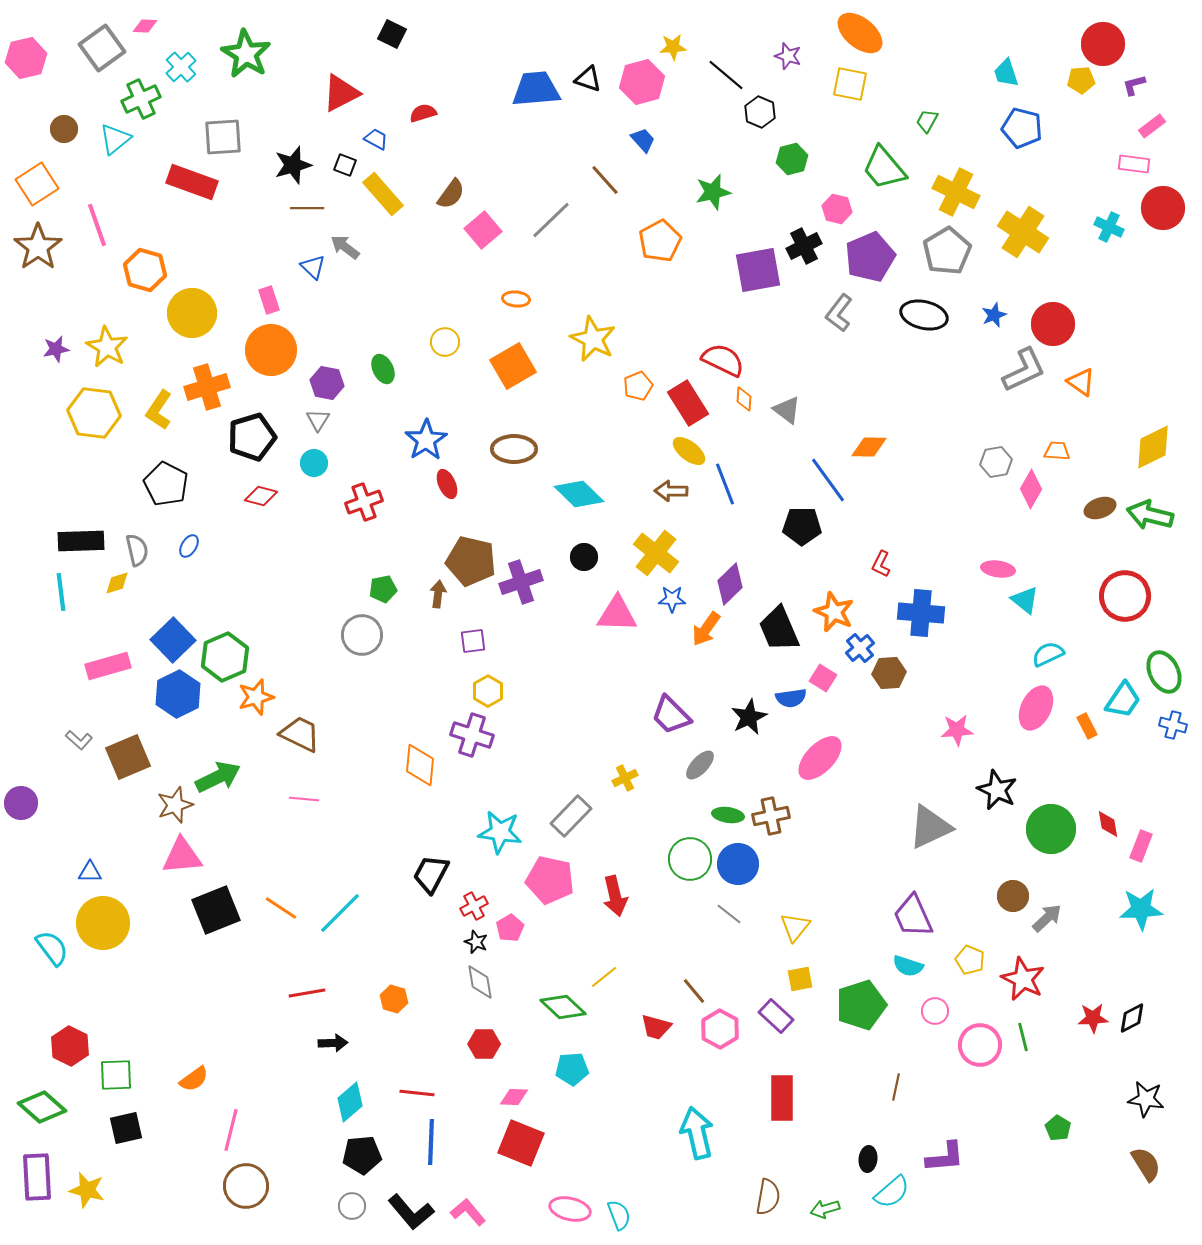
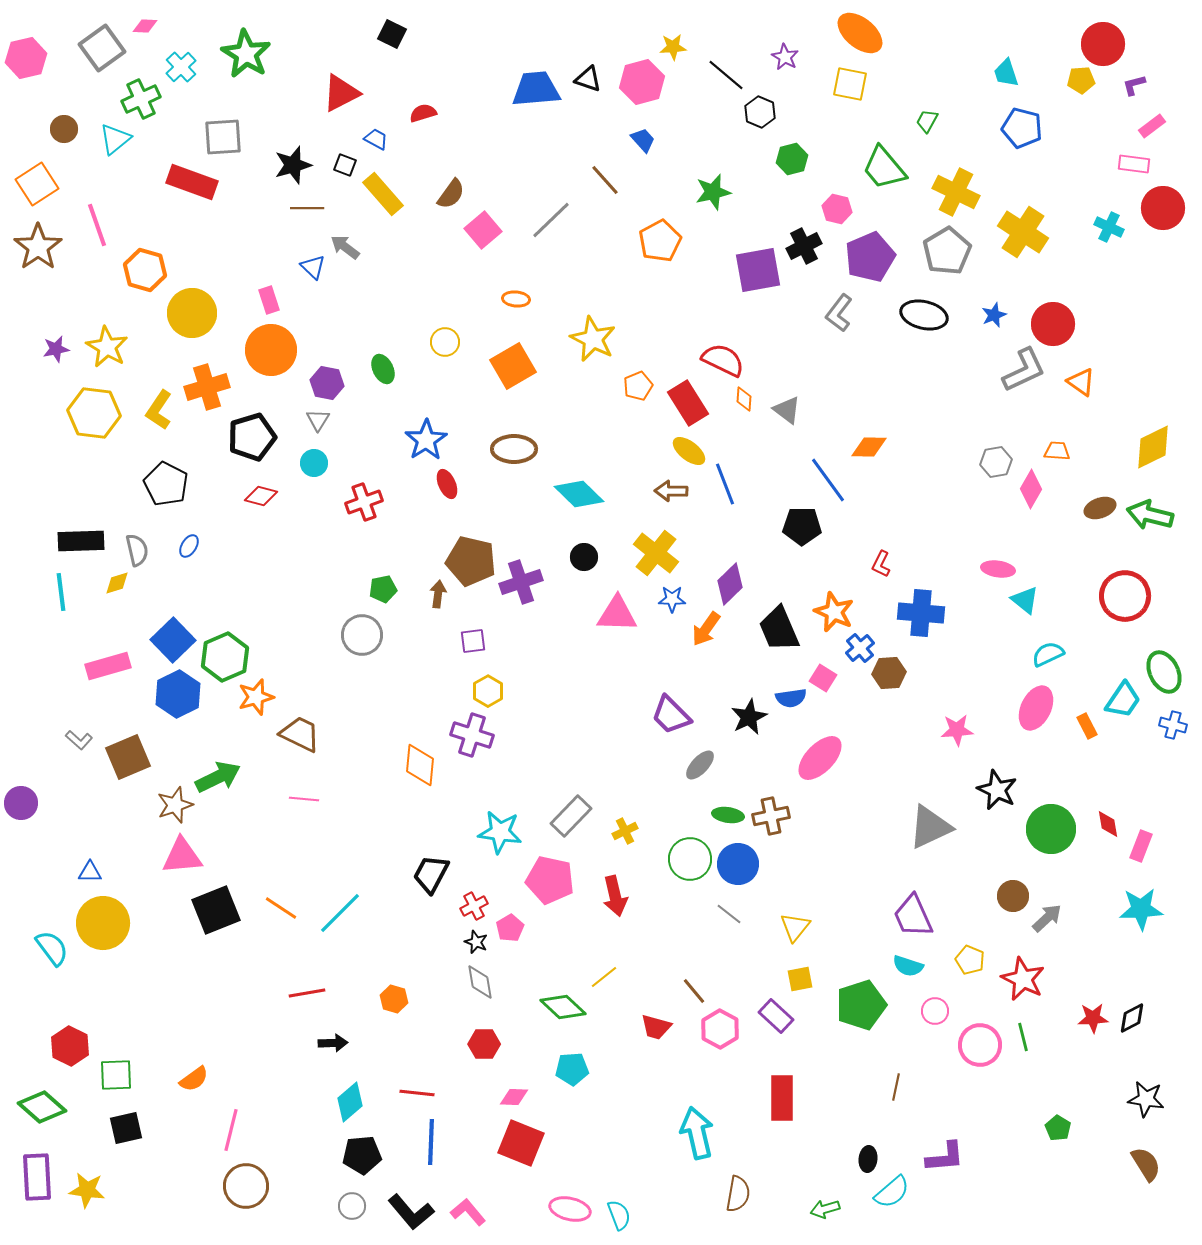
purple star at (788, 56): moved 3 px left, 1 px down; rotated 12 degrees clockwise
yellow cross at (625, 778): moved 53 px down
yellow star at (87, 1190): rotated 6 degrees counterclockwise
brown semicircle at (768, 1197): moved 30 px left, 3 px up
